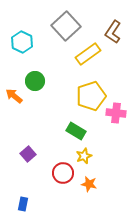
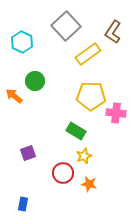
yellow pentagon: rotated 20 degrees clockwise
purple square: moved 1 px up; rotated 21 degrees clockwise
